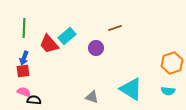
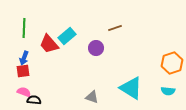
cyan triangle: moved 1 px up
